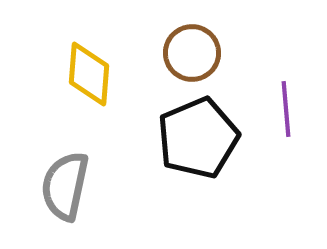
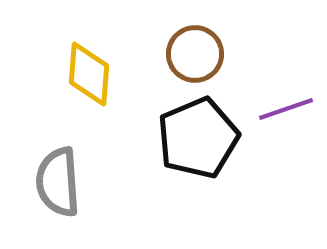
brown circle: moved 3 px right, 1 px down
purple line: rotated 76 degrees clockwise
gray semicircle: moved 7 px left, 4 px up; rotated 16 degrees counterclockwise
